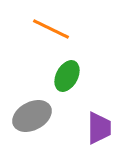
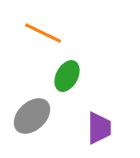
orange line: moved 8 px left, 4 px down
gray ellipse: rotated 15 degrees counterclockwise
